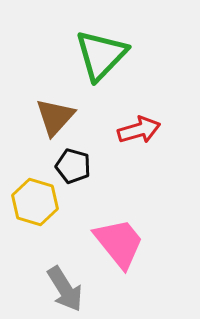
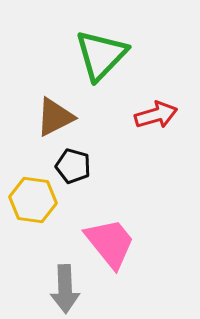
brown triangle: rotated 21 degrees clockwise
red arrow: moved 17 px right, 15 px up
yellow hexagon: moved 2 px left, 2 px up; rotated 9 degrees counterclockwise
pink trapezoid: moved 9 px left
gray arrow: rotated 30 degrees clockwise
